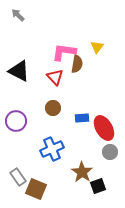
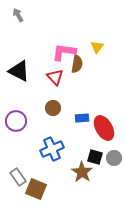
gray arrow: rotated 16 degrees clockwise
gray circle: moved 4 px right, 6 px down
black square: moved 3 px left, 29 px up; rotated 35 degrees clockwise
